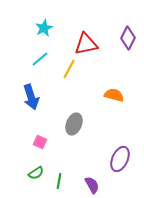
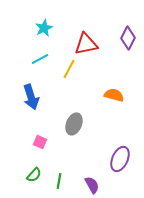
cyan line: rotated 12 degrees clockwise
green semicircle: moved 2 px left, 2 px down; rotated 14 degrees counterclockwise
